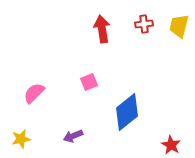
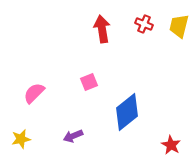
red cross: rotated 30 degrees clockwise
